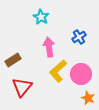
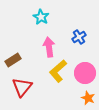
pink circle: moved 4 px right, 1 px up
